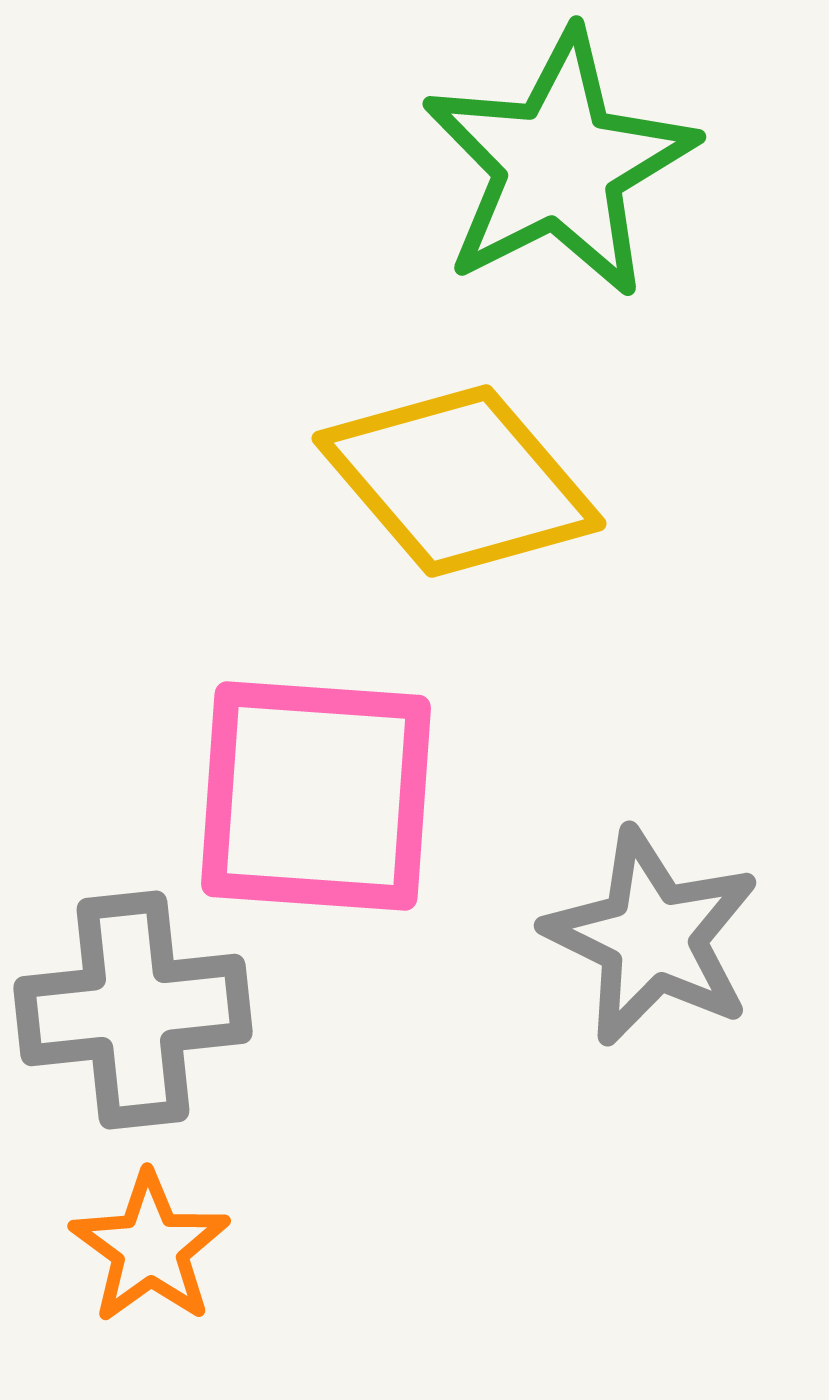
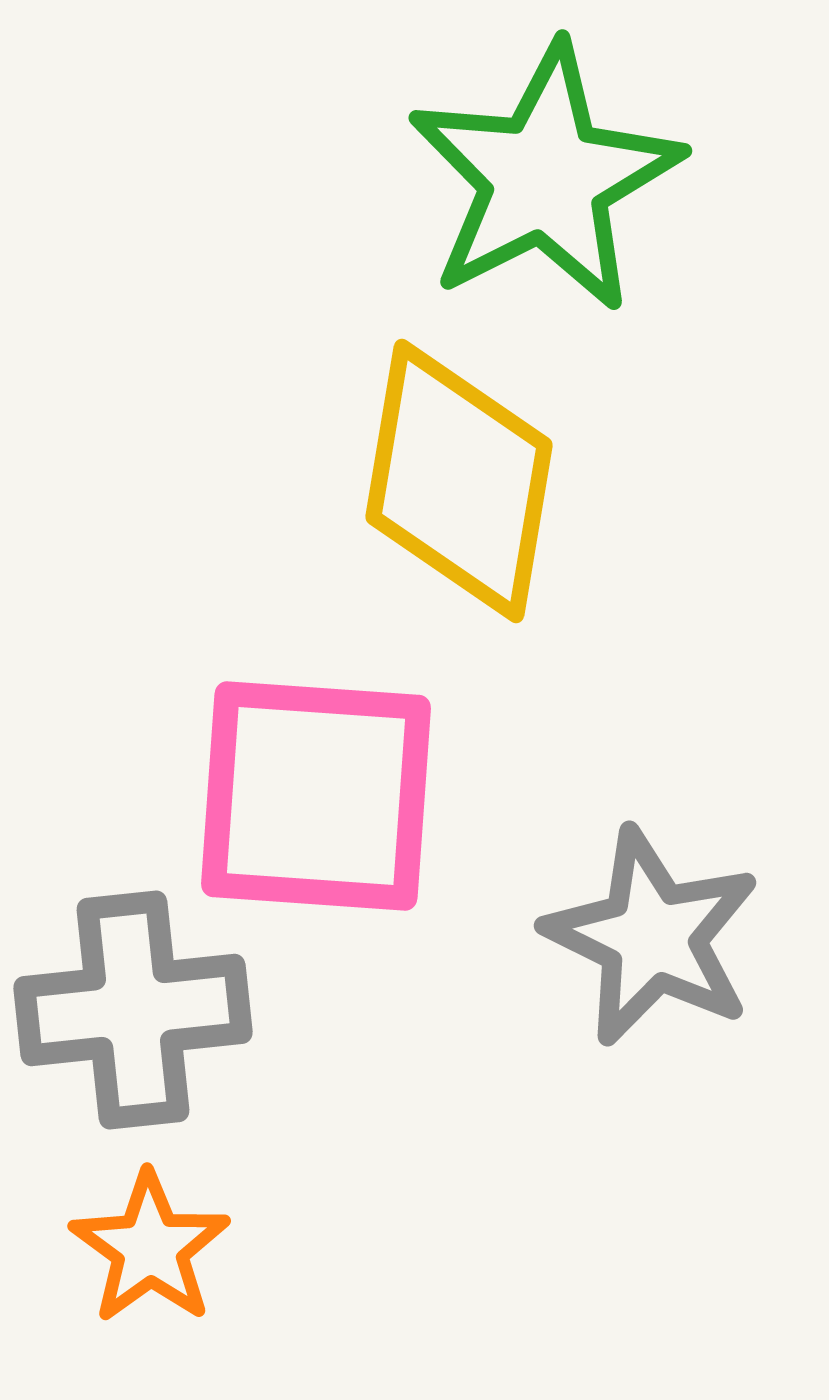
green star: moved 14 px left, 14 px down
yellow diamond: rotated 50 degrees clockwise
